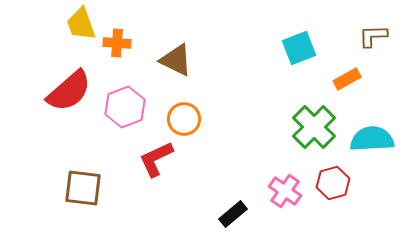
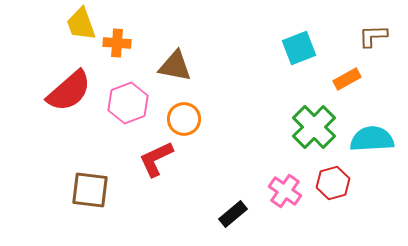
brown triangle: moved 1 px left, 6 px down; rotated 15 degrees counterclockwise
pink hexagon: moved 3 px right, 4 px up
brown square: moved 7 px right, 2 px down
